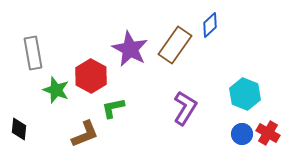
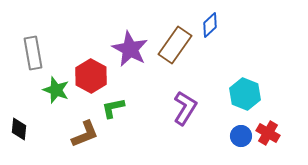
blue circle: moved 1 px left, 2 px down
